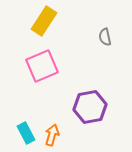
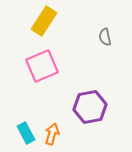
orange arrow: moved 1 px up
